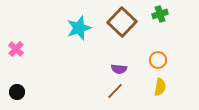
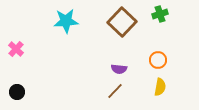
cyan star: moved 13 px left, 7 px up; rotated 15 degrees clockwise
